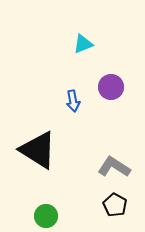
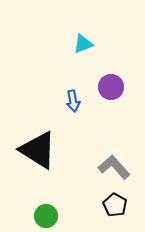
gray L-shape: rotated 16 degrees clockwise
